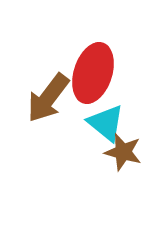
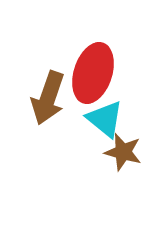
brown arrow: rotated 18 degrees counterclockwise
cyan triangle: moved 1 px left, 4 px up
